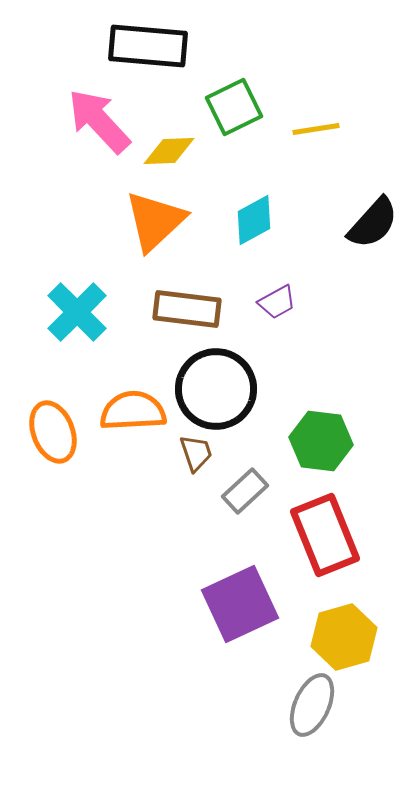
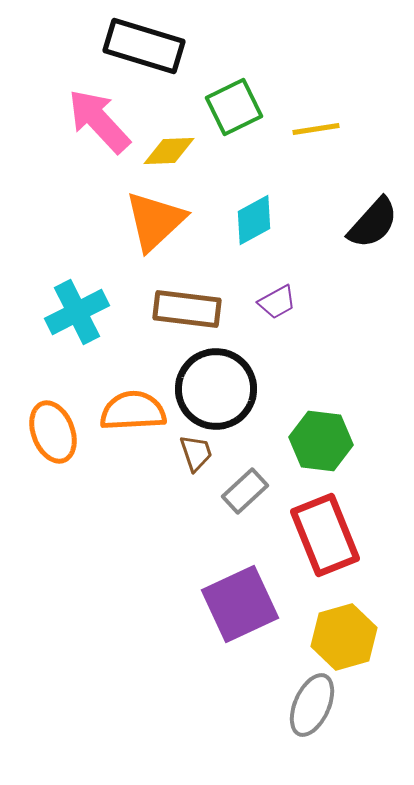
black rectangle: moved 4 px left; rotated 12 degrees clockwise
cyan cross: rotated 18 degrees clockwise
